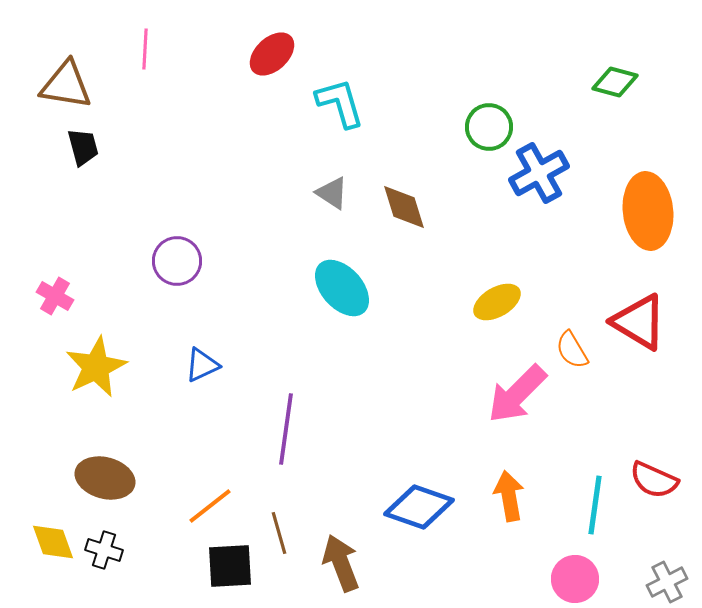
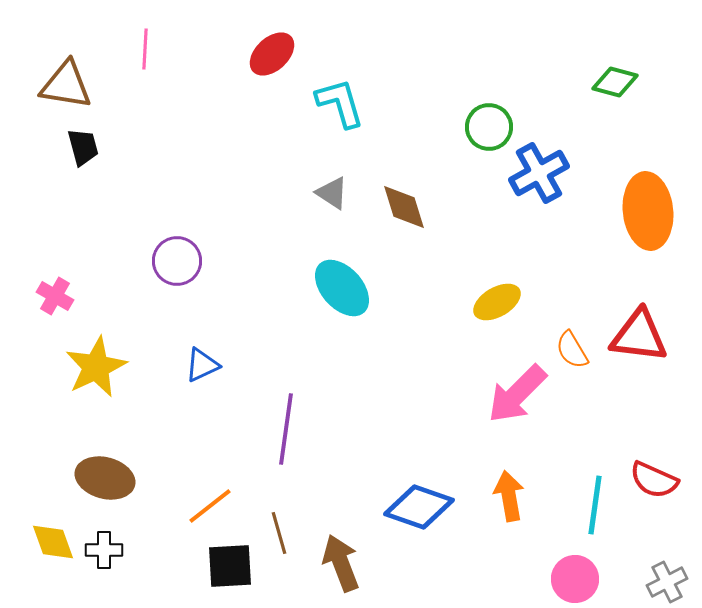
red triangle: moved 14 px down; rotated 24 degrees counterclockwise
black cross: rotated 18 degrees counterclockwise
